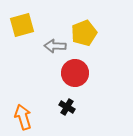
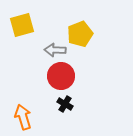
yellow pentagon: moved 4 px left, 1 px down
gray arrow: moved 4 px down
red circle: moved 14 px left, 3 px down
black cross: moved 2 px left, 3 px up
